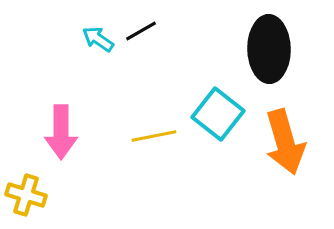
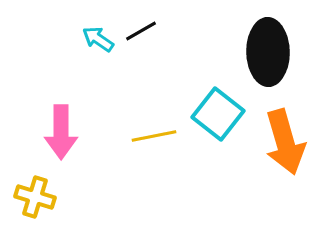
black ellipse: moved 1 px left, 3 px down
yellow cross: moved 9 px right, 2 px down
